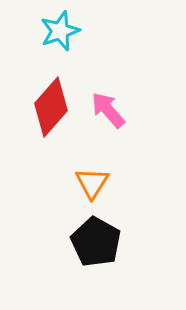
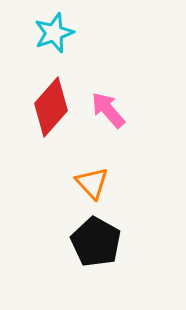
cyan star: moved 6 px left, 2 px down
orange triangle: rotated 15 degrees counterclockwise
